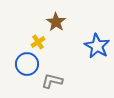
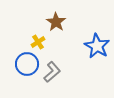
gray L-shape: moved 9 px up; rotated 125 degrees clockwise
